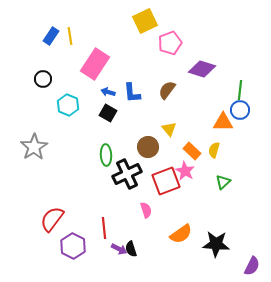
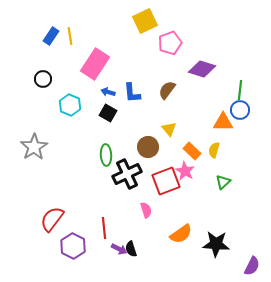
cyan hexagon: moved 2 px right
